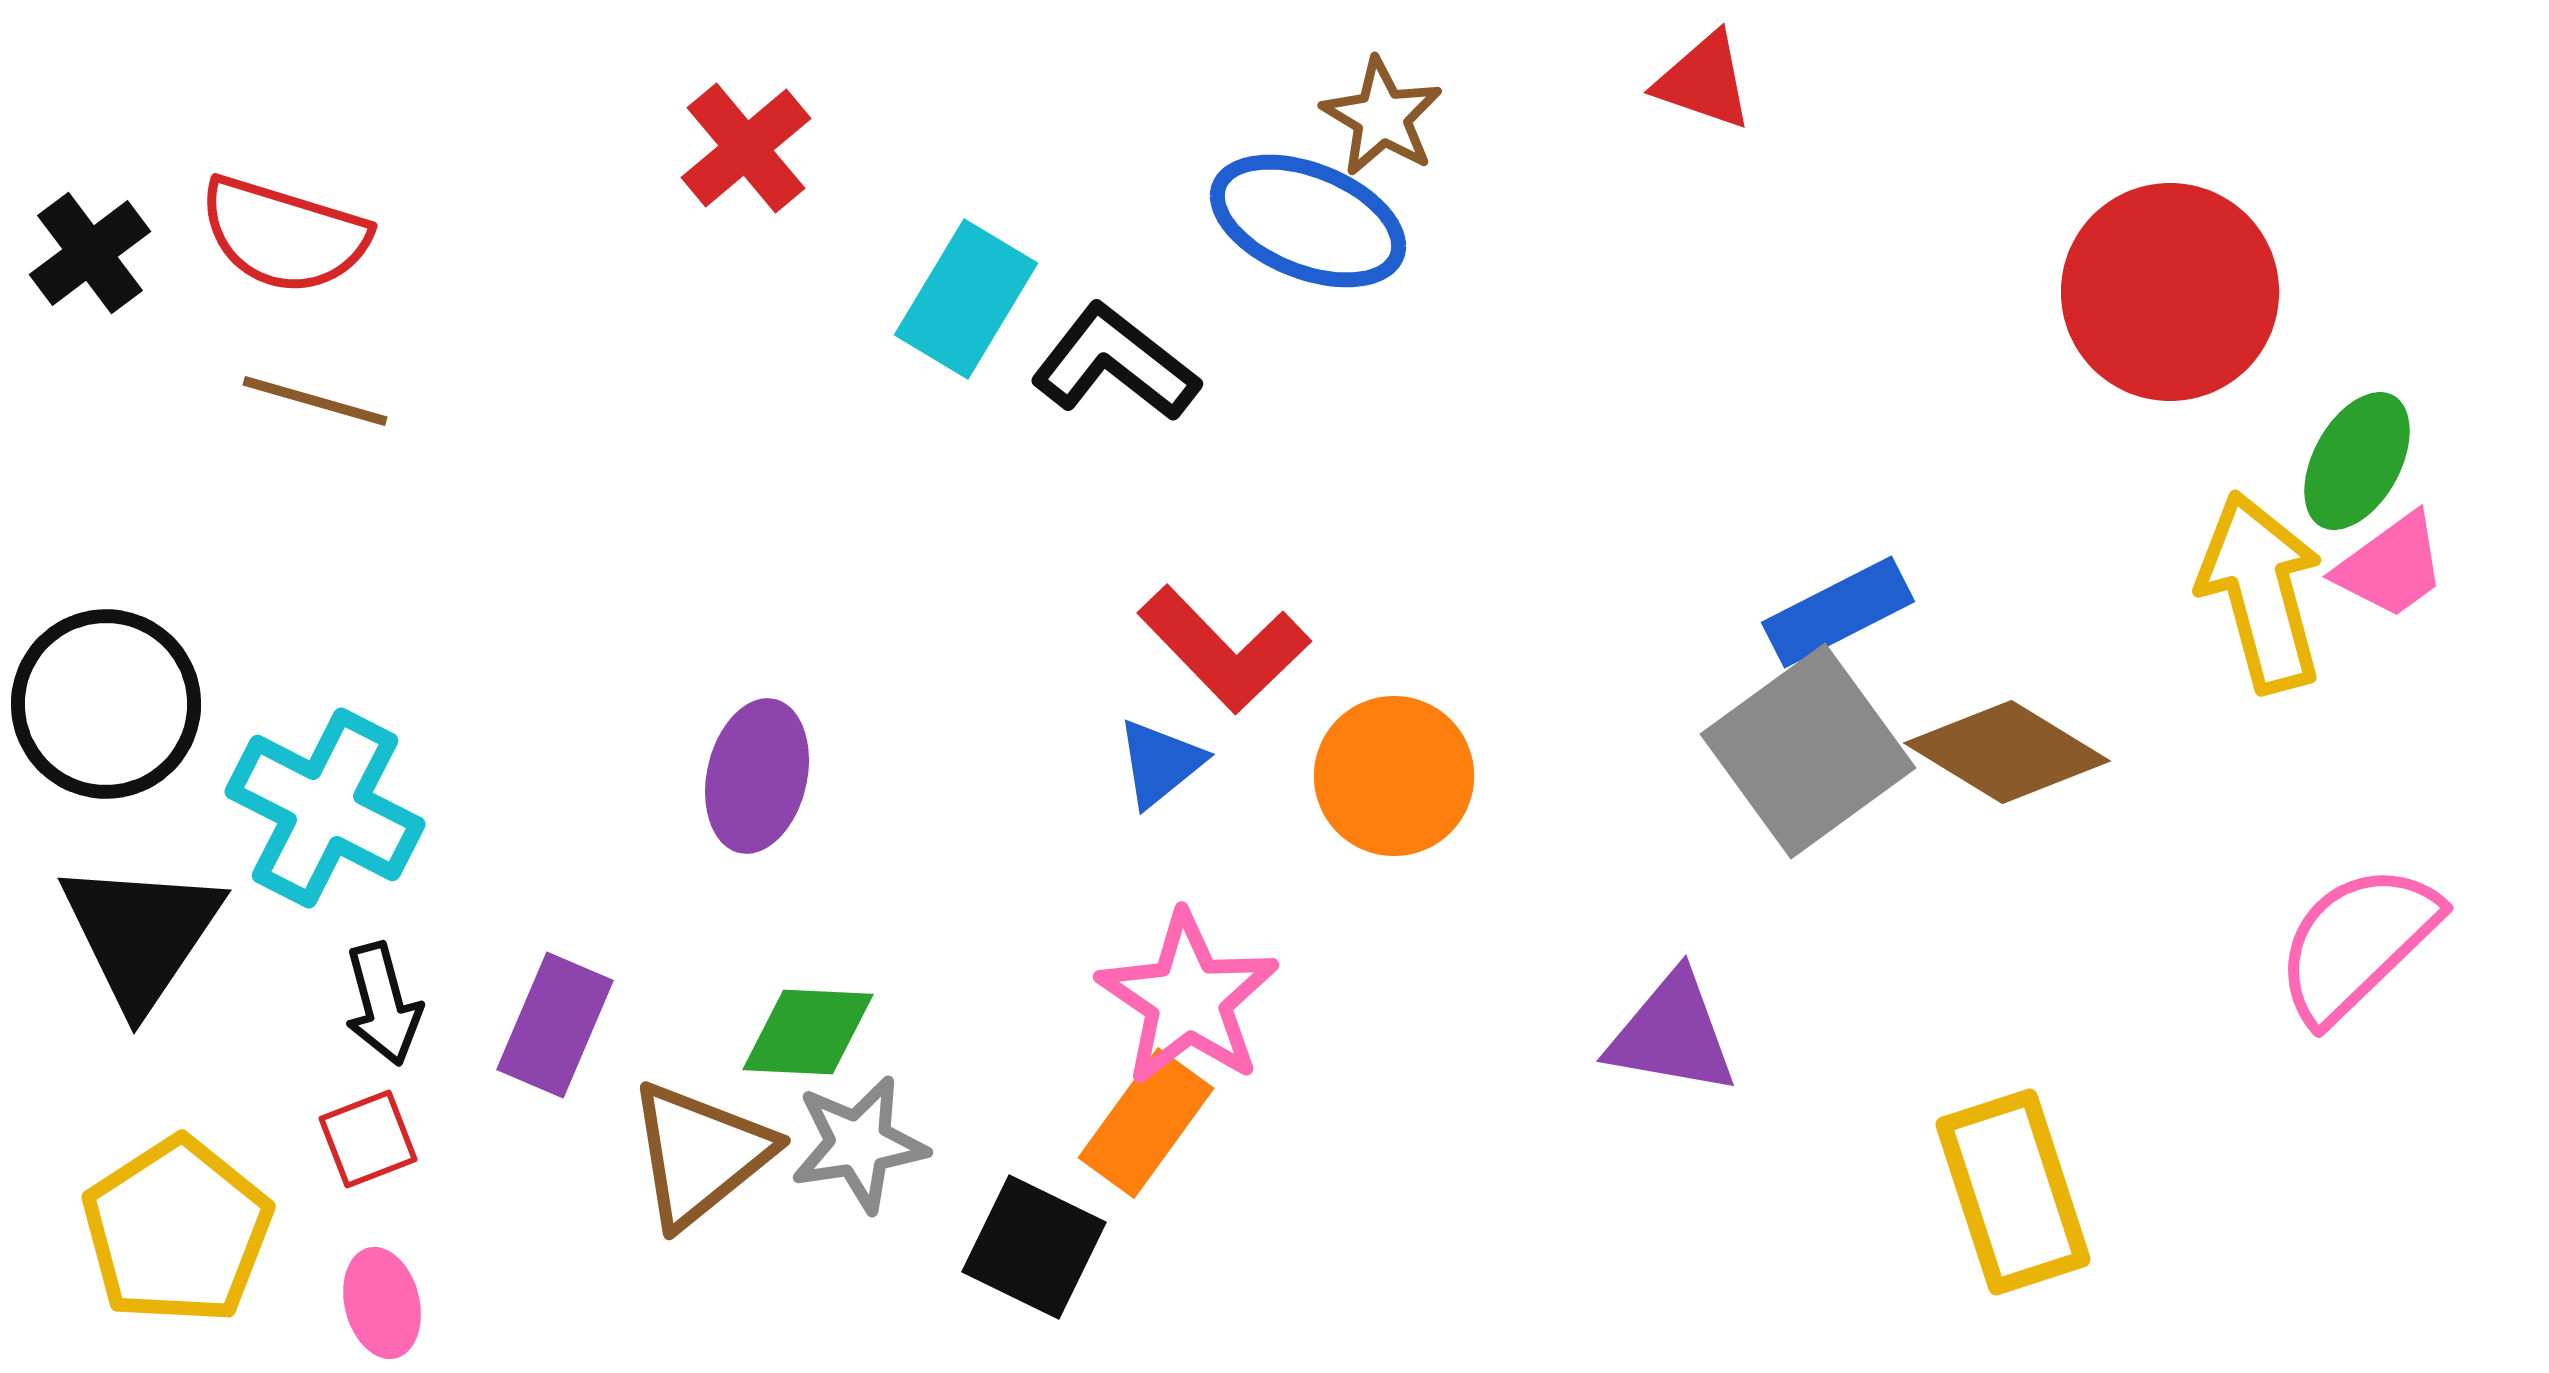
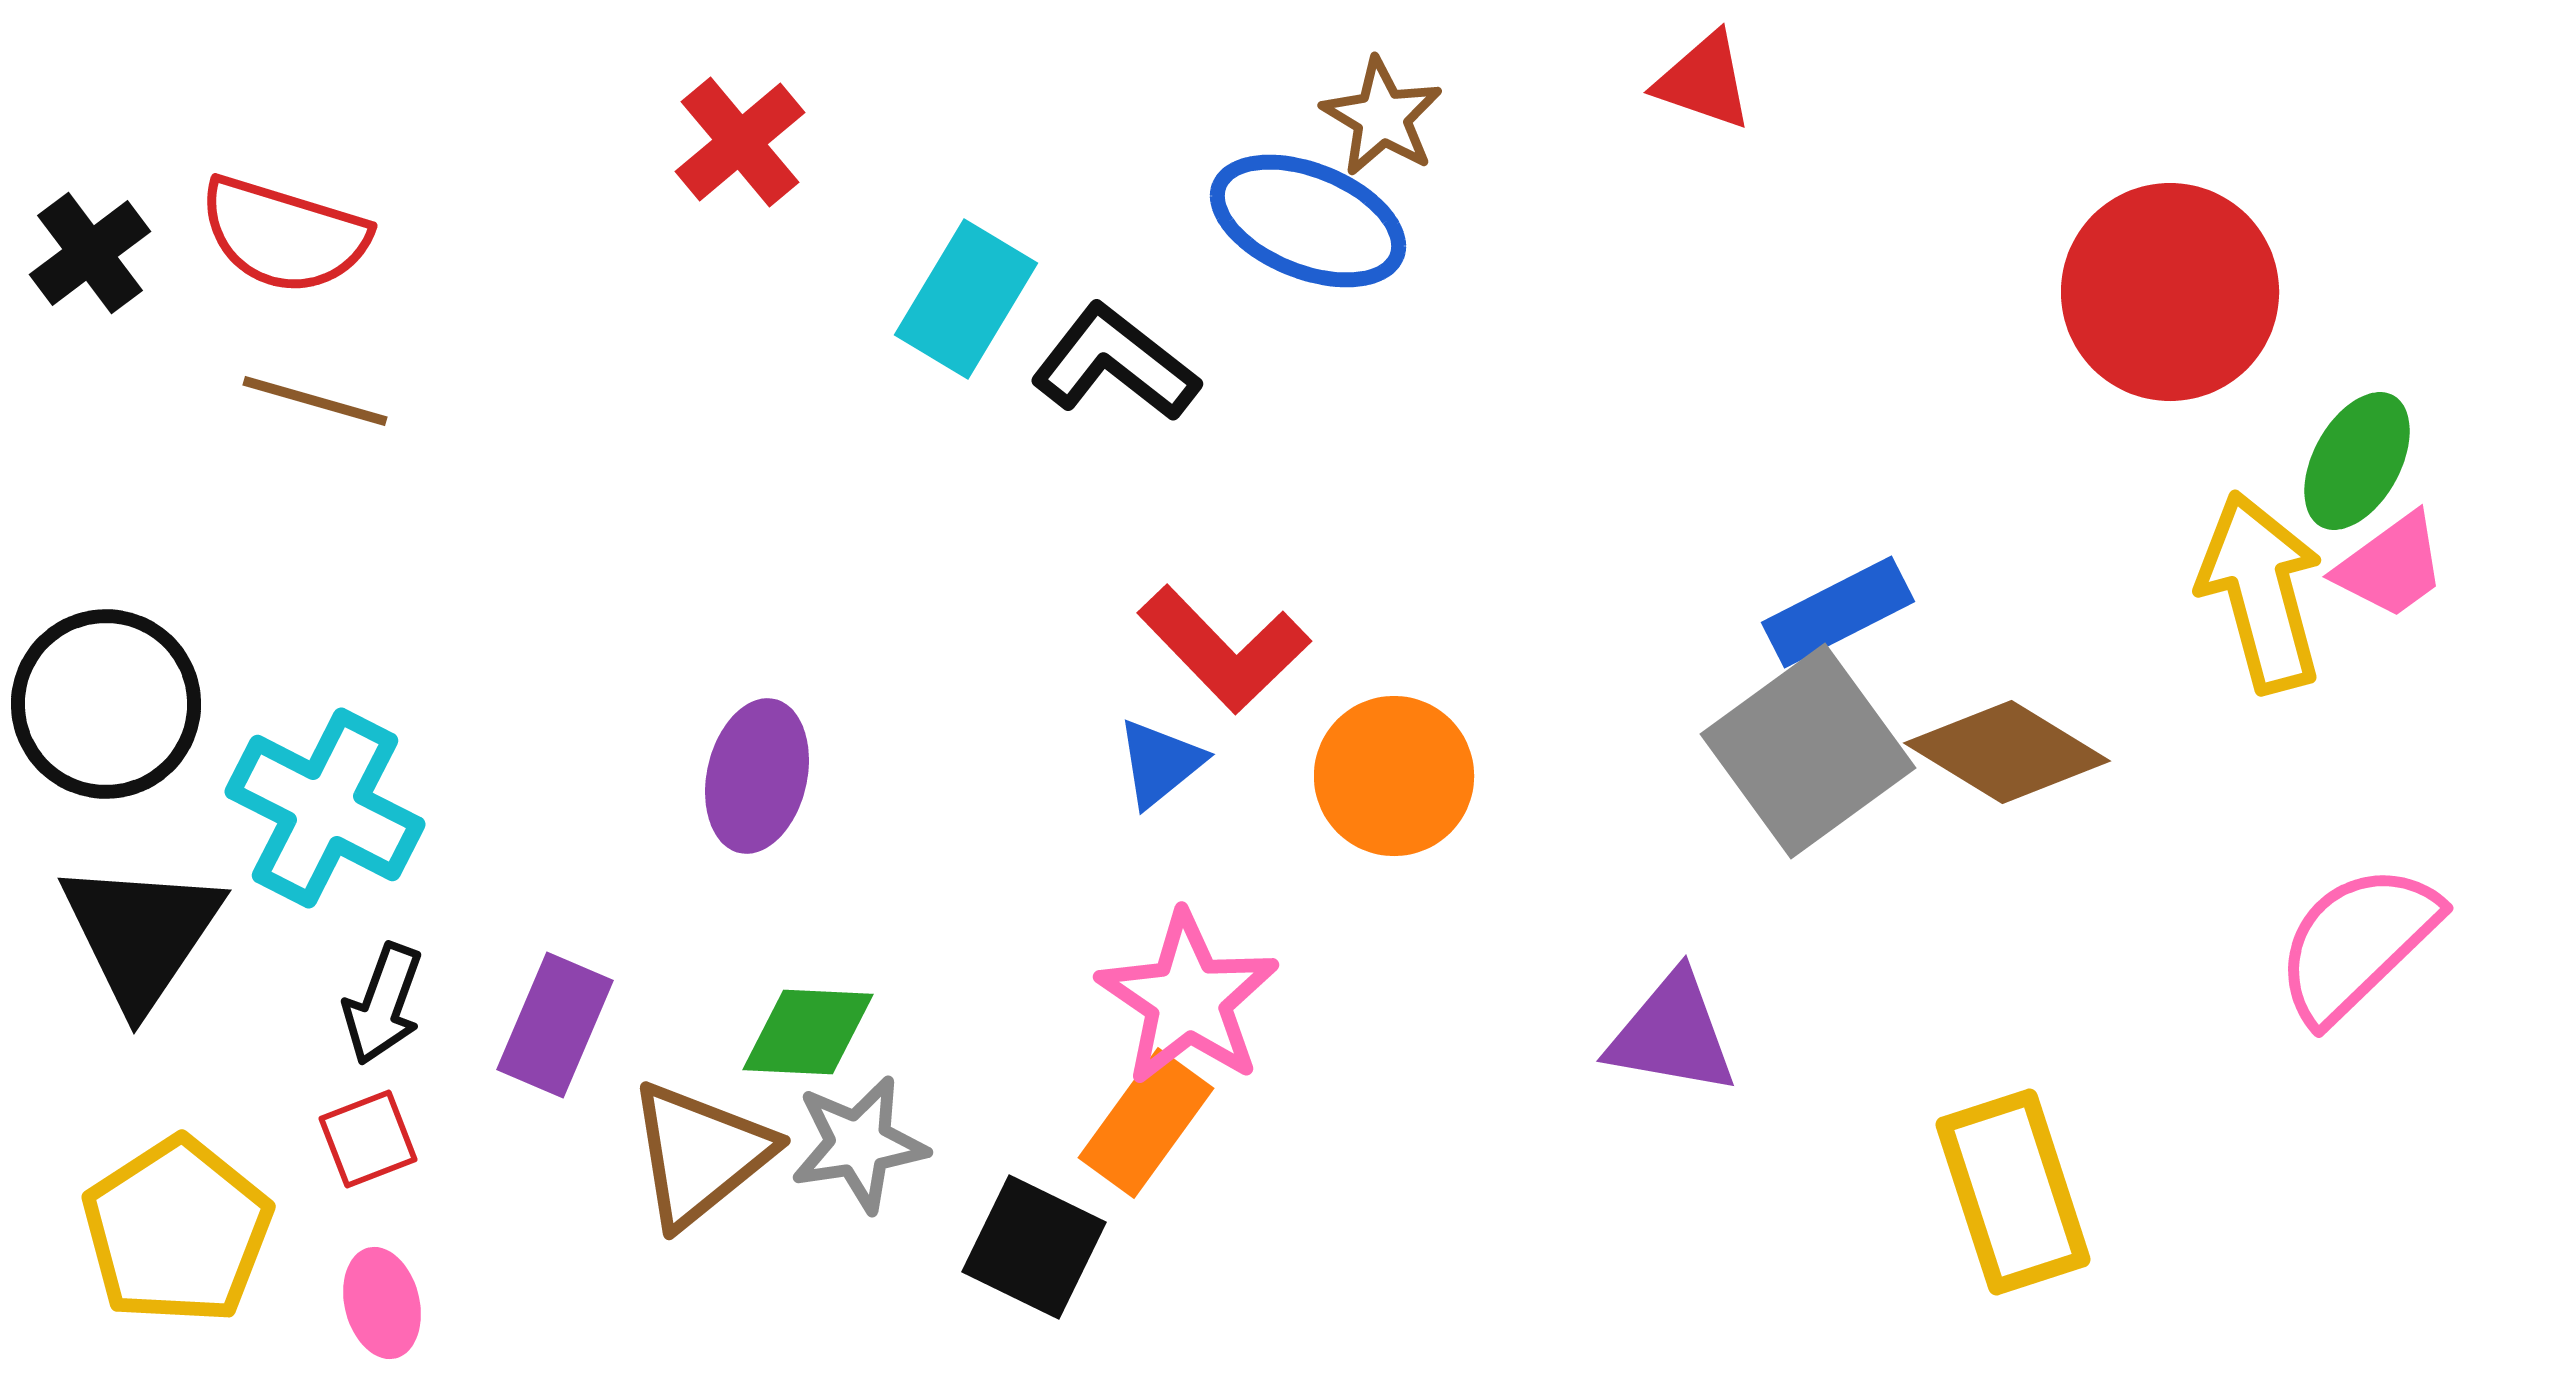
red cross: moved 6 px left, 6 px up
black arrow: rotated 35 degrees clockwise
